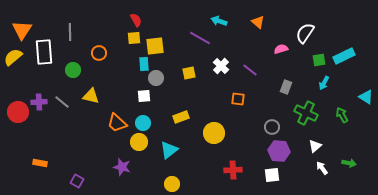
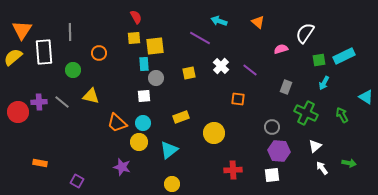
red semicircle at (136, 20): moved 3 px up
